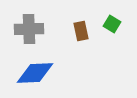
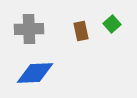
green square: rotated 18 degrees clockwise
